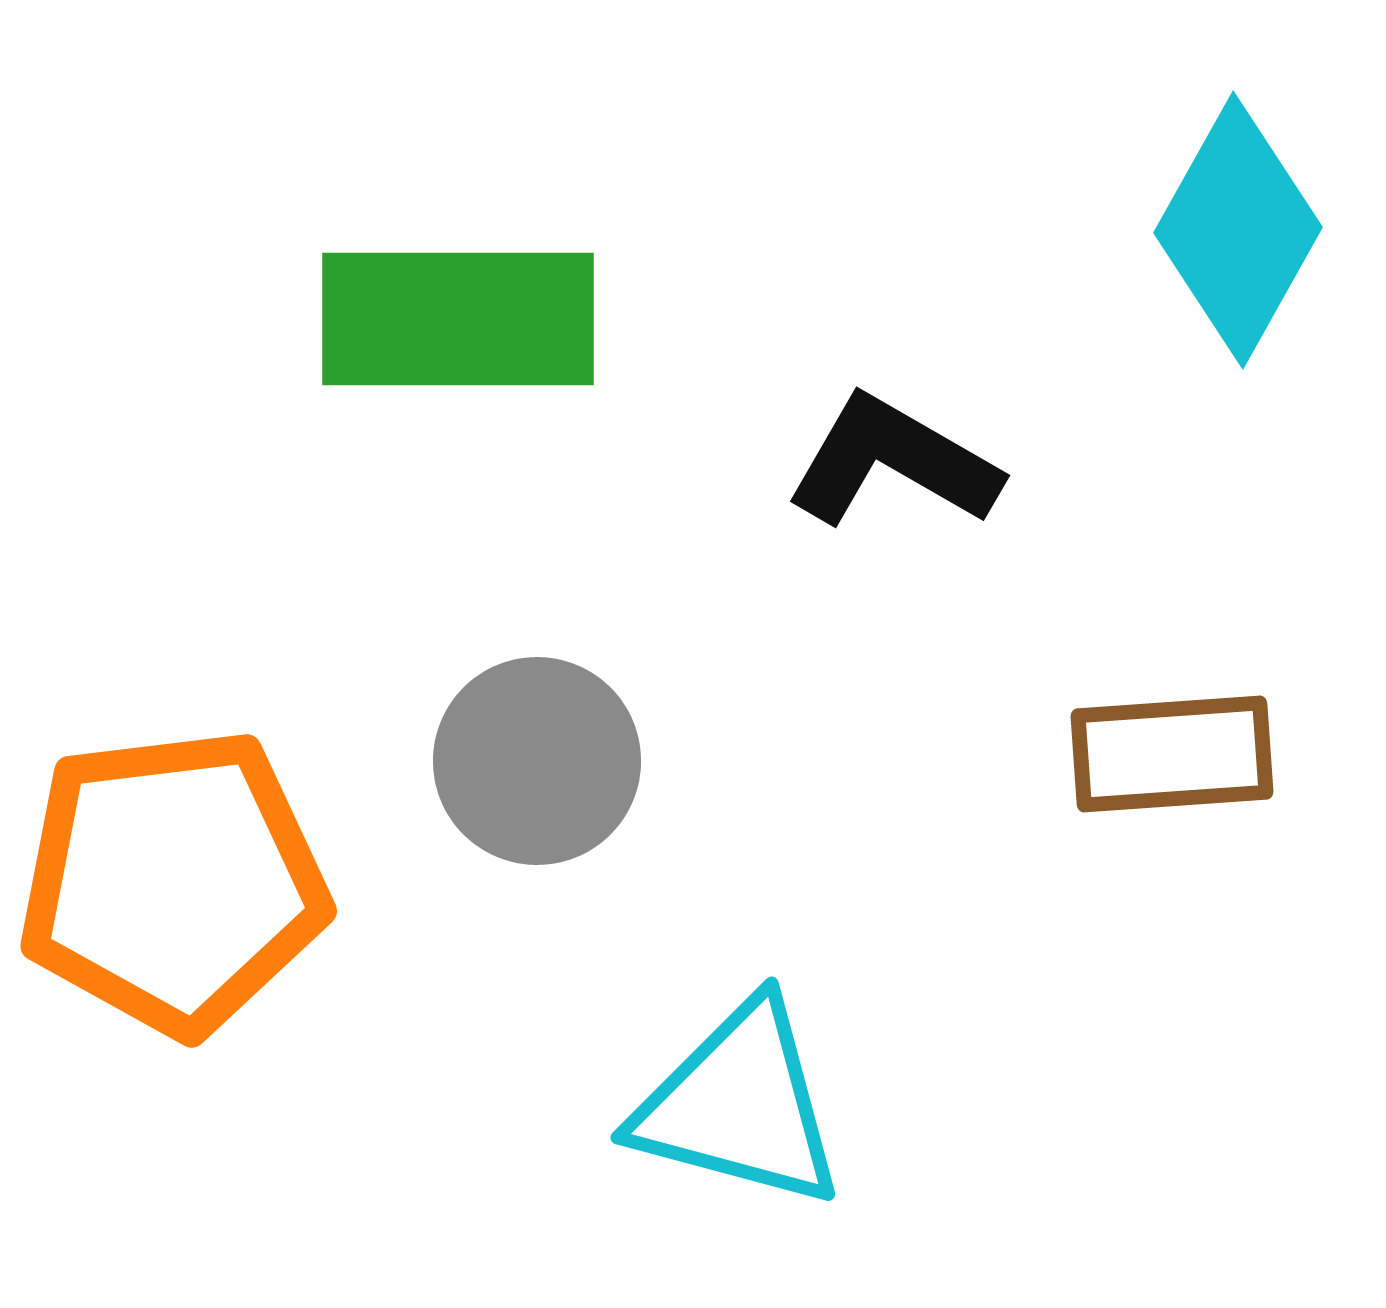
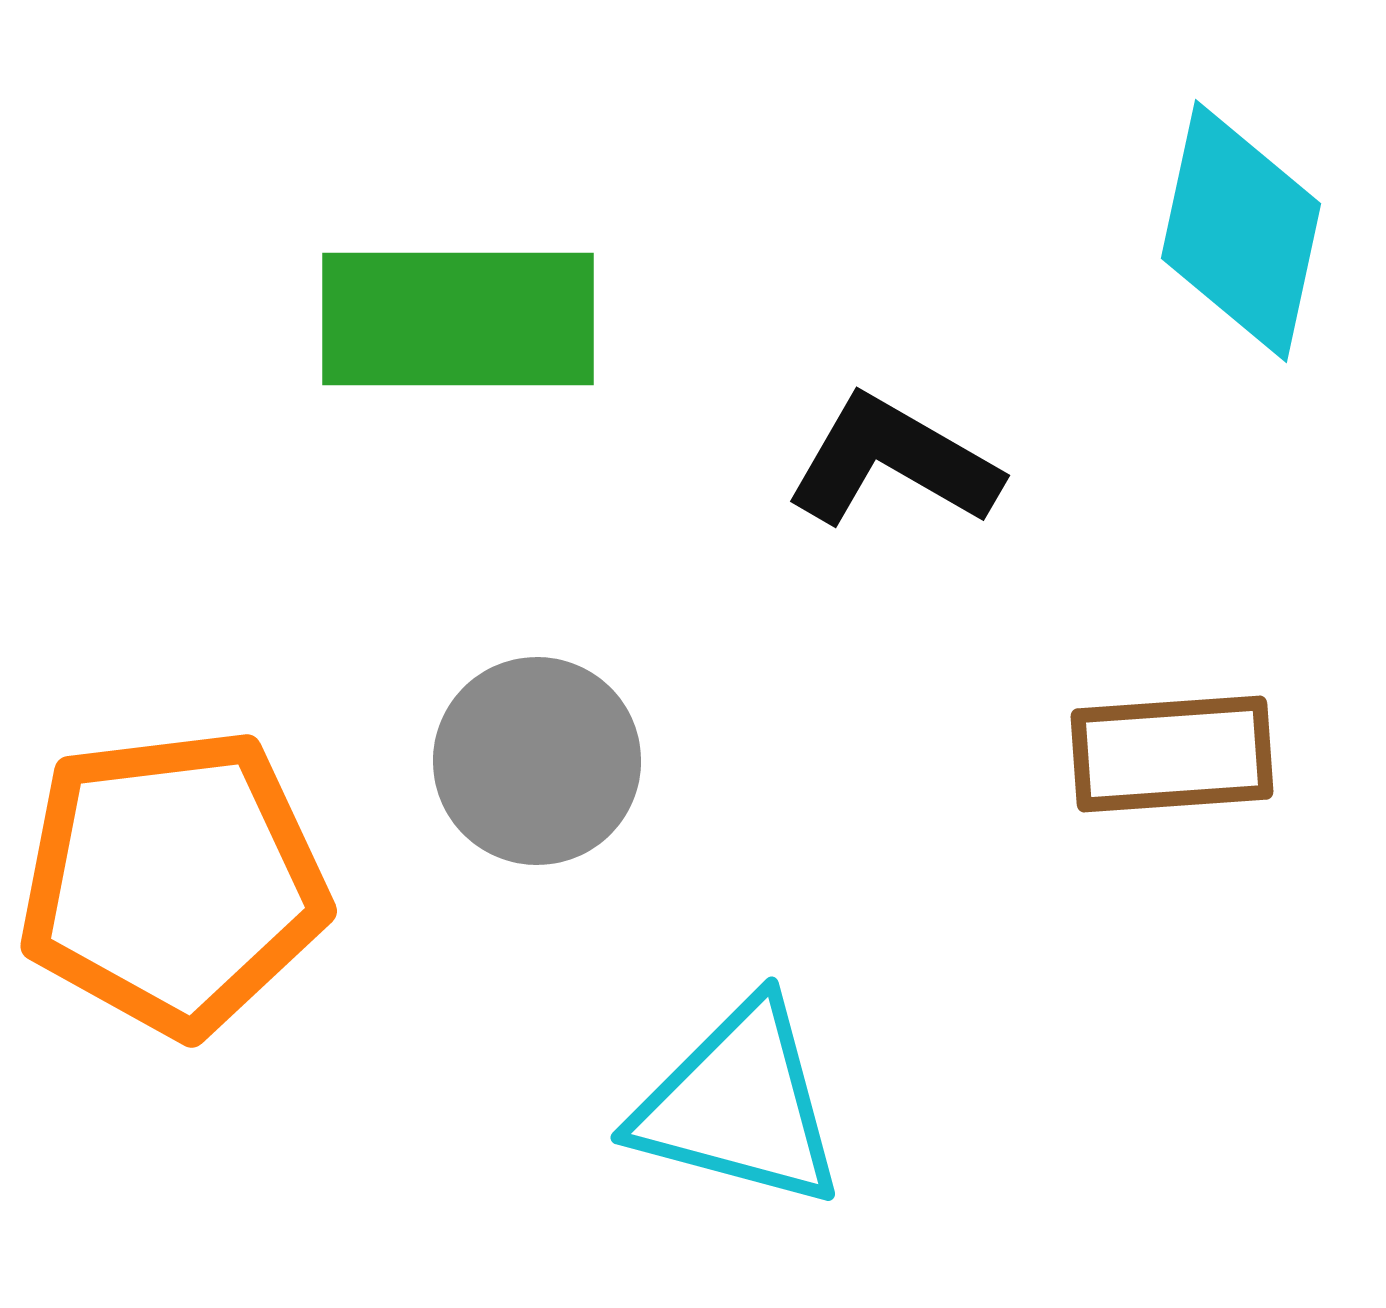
cyan diamond: moved 3 px right, 1 px down; rotated 17 degrees counterclockwise
